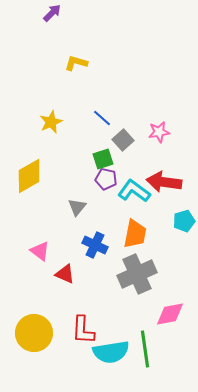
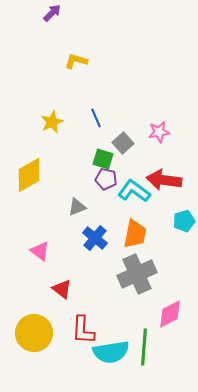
yellow L-shape: moved 2 px up
blue line: moved 6 px left; rotated 24 degrees clockwise
yellow star: moved 1 px right
gray square: moved 3 px down
green square: rotated 35 degrees clockwise
yellow diamond: moved 1 px up
red arrow: moved 2 px up
gray triangle: rotated 30 degrees clockwise
blue cross: moved 7 px up; rotated 15 degrees clockwise
red triangle: moved 3 px left, 15 px down; rotated 15 degrees clockwise
pink diamond: rotated 16 degrees counterclockwise
green line: moved 1 px left, 2 px up; rotated 12 degrees clockwise
